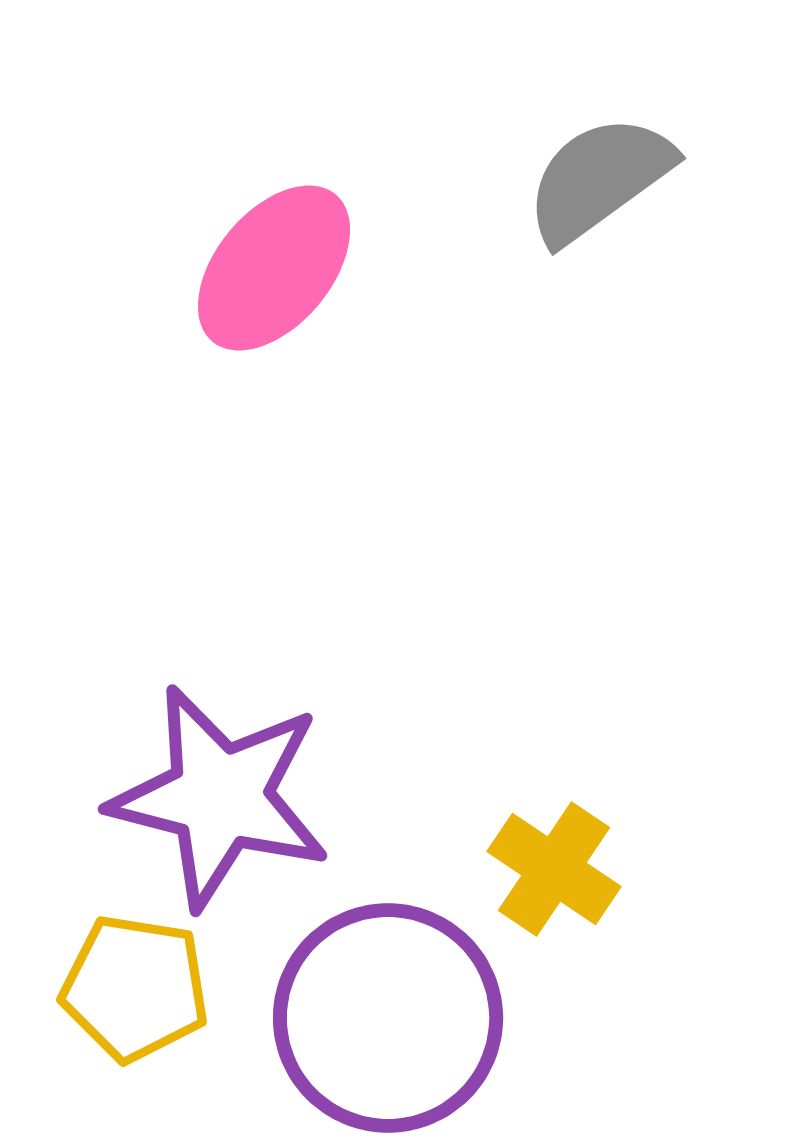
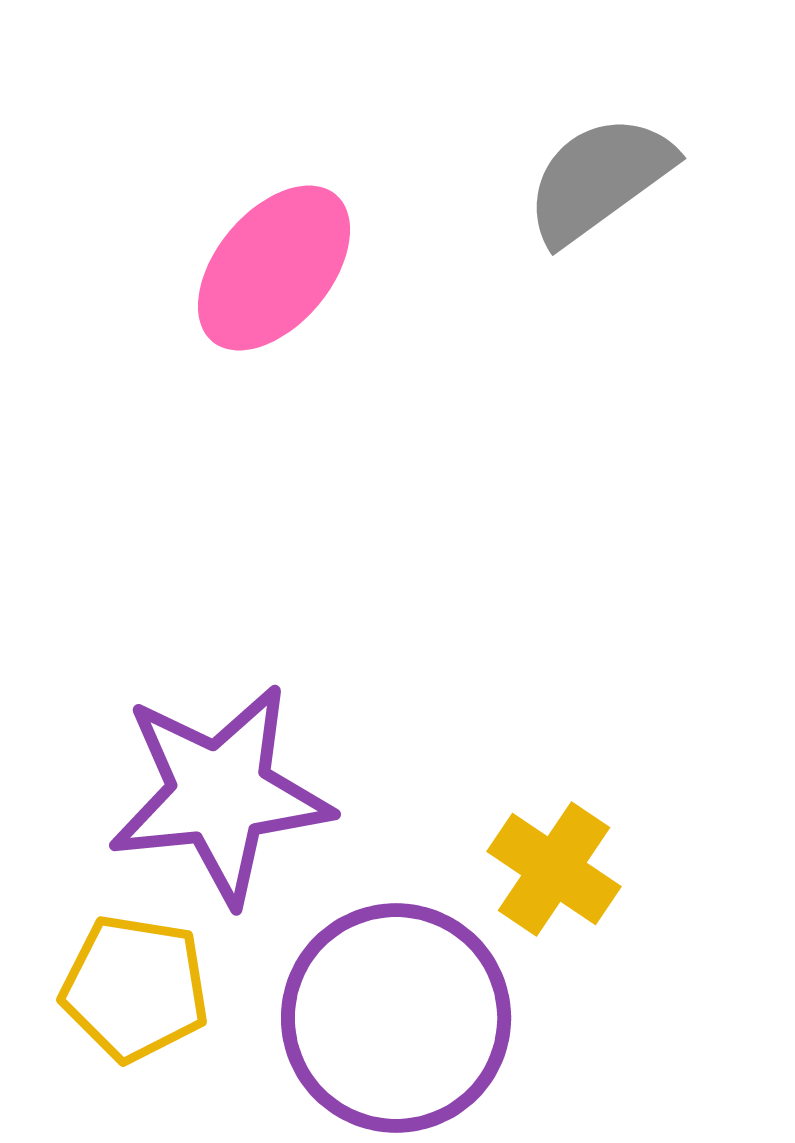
purple star: moved 3 px up; rotated 20 degrees counterclockwise
purple circle: moved 8 px right
